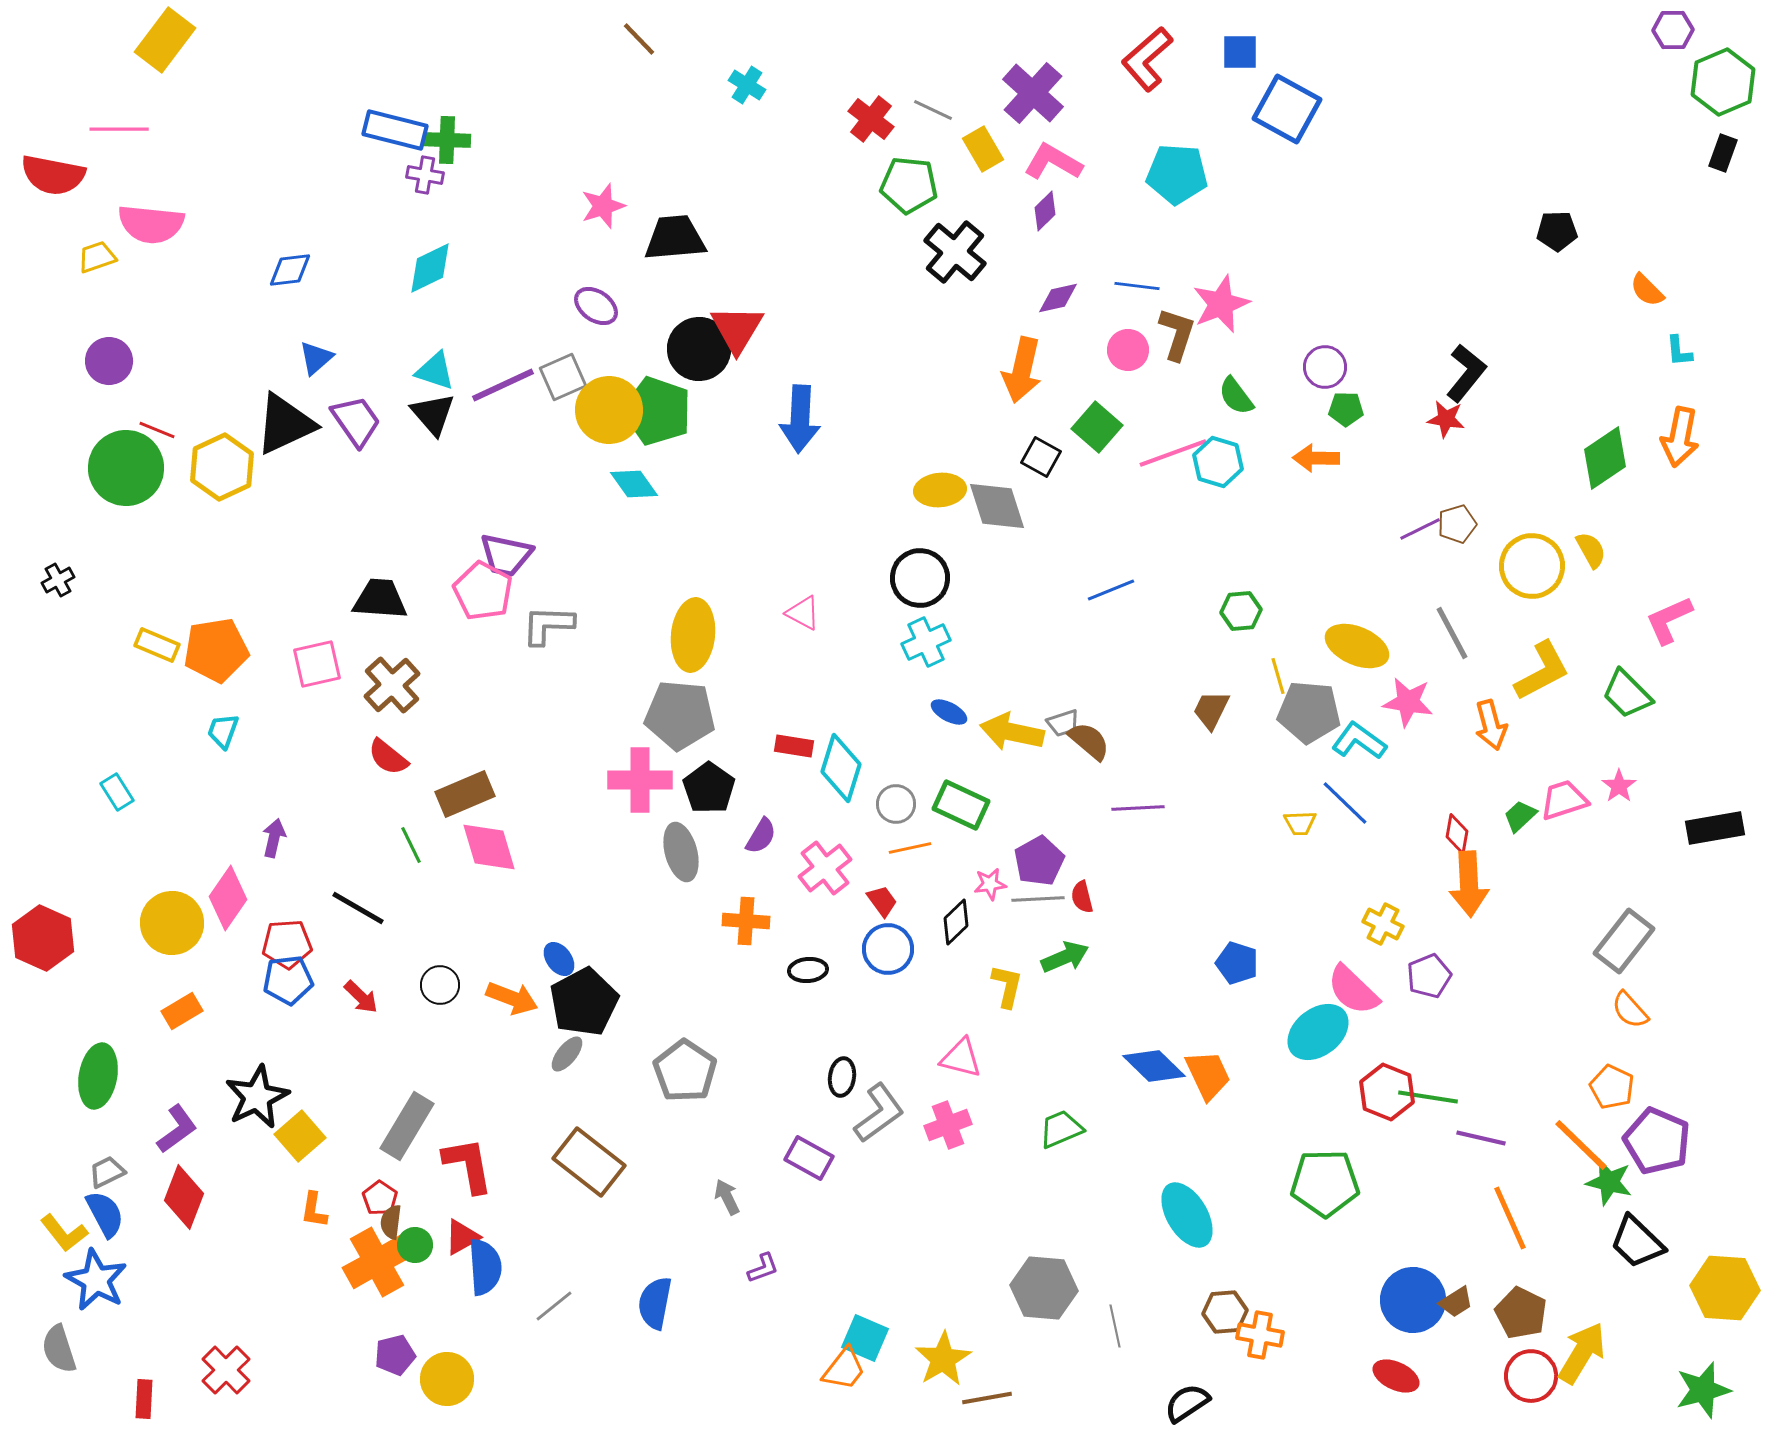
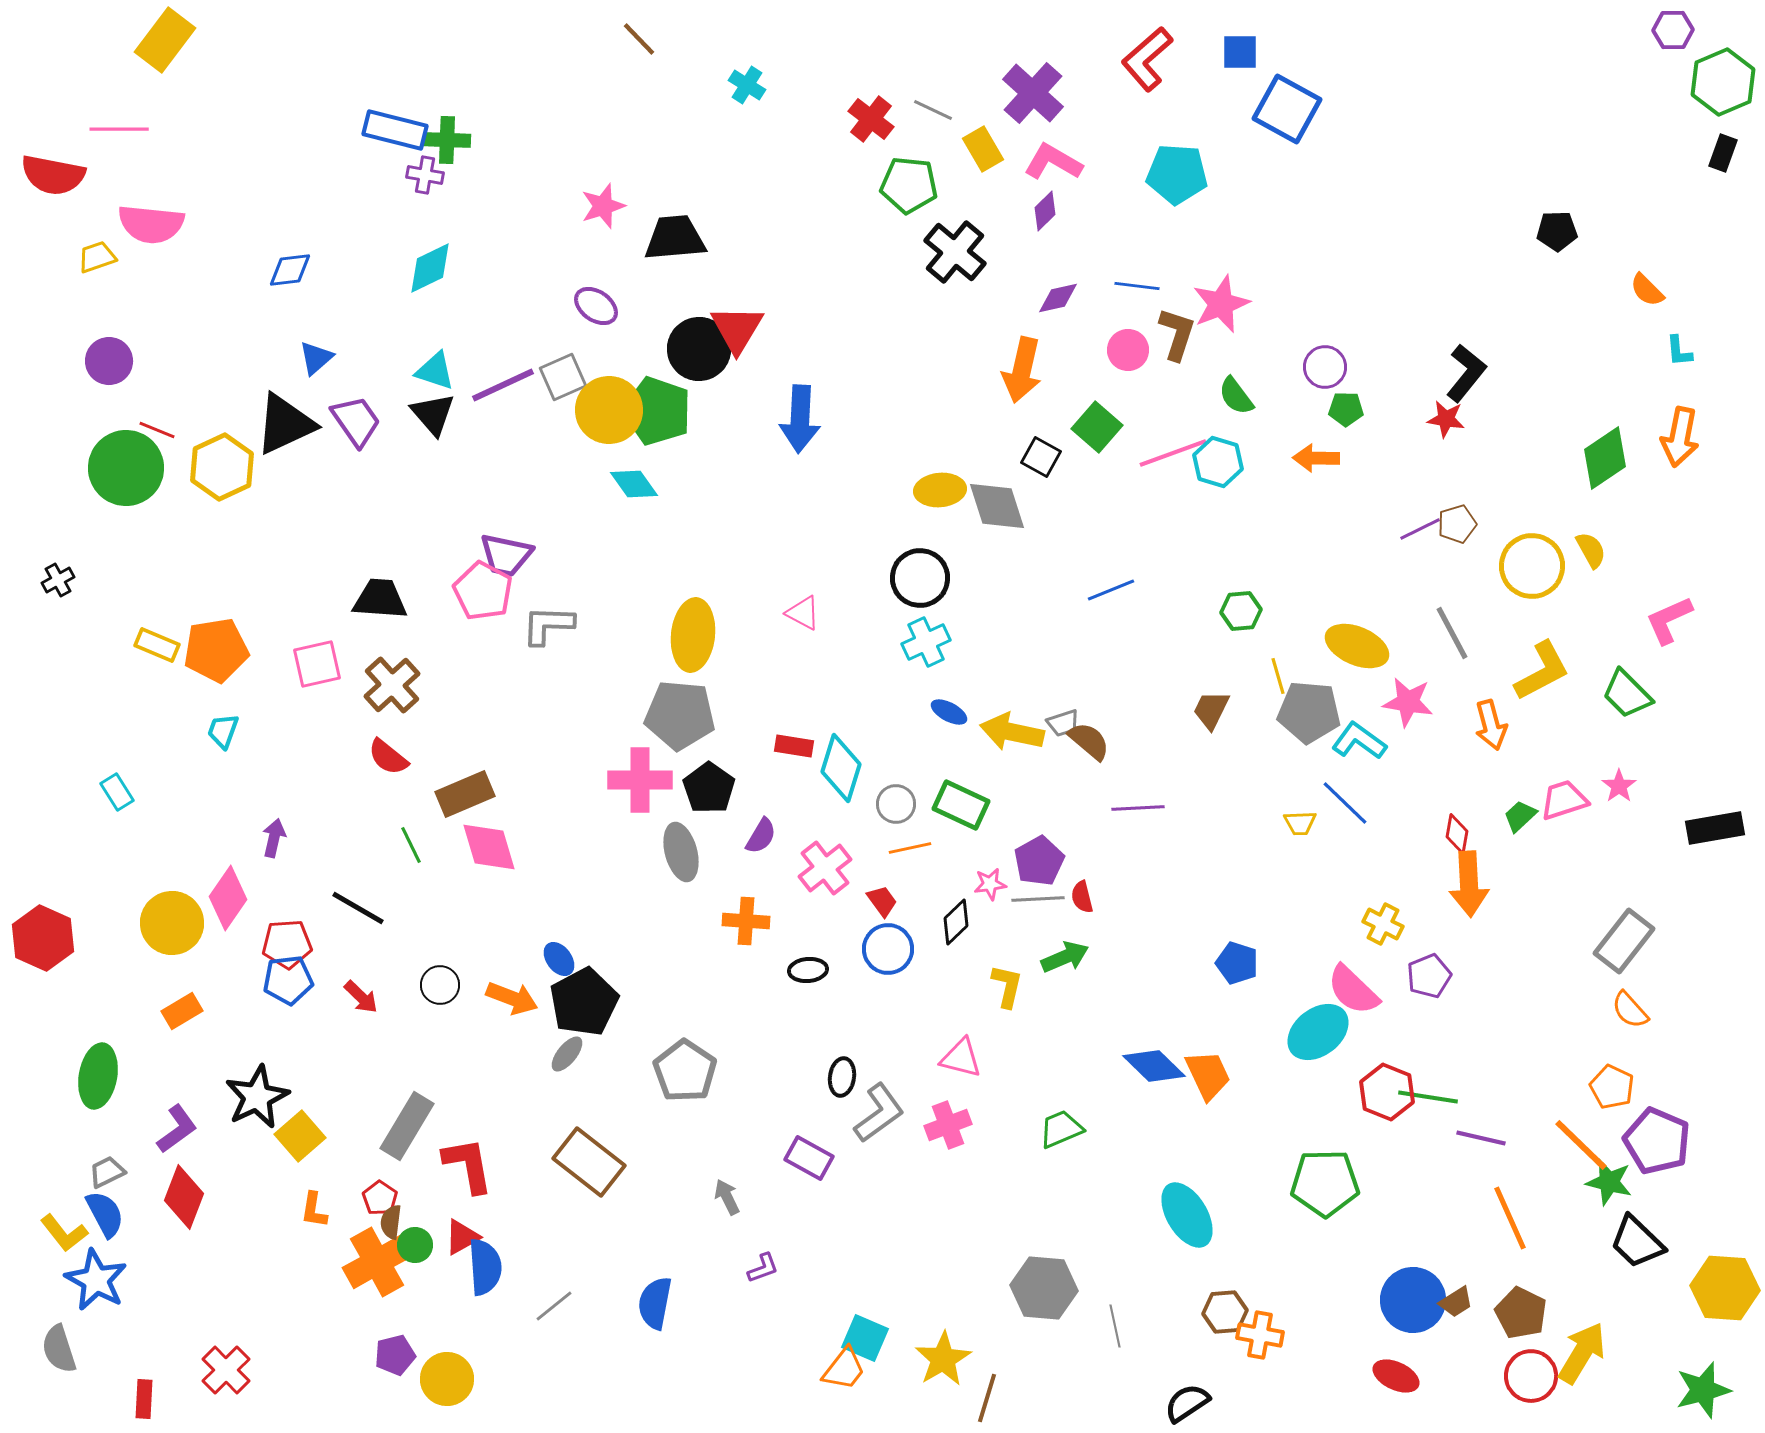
brown line at (987, 1398): rotated 63 degrees counterclockwise
